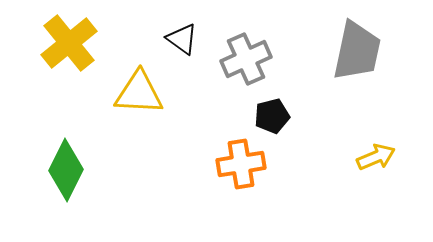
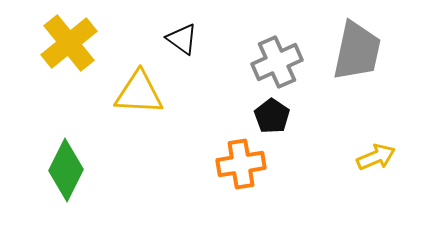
gray cross: moved 31 px right, 3 px down
black pentagon: rotated 24 degrees counterclockwise
